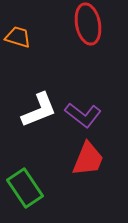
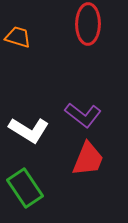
red ellipse: rotated 12 degrees clockwise
white L-shape: moved 10 px left, 20 px down; rotated 54 degrees clockwise
